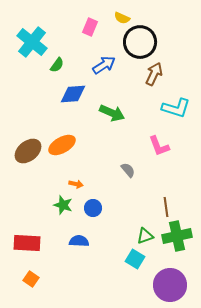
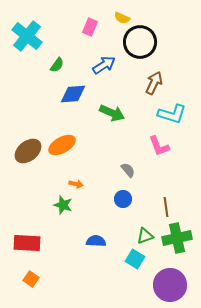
cyan cross: moved 5 px left, 6 px up
brown arrow: moved 9 px down
cyan L-shape: moved 4 px left, 6 px down
blue circle: moved 30 px right, 9 px up
green cross: moved 2 px down
blue semicircle: moved 17 px right
